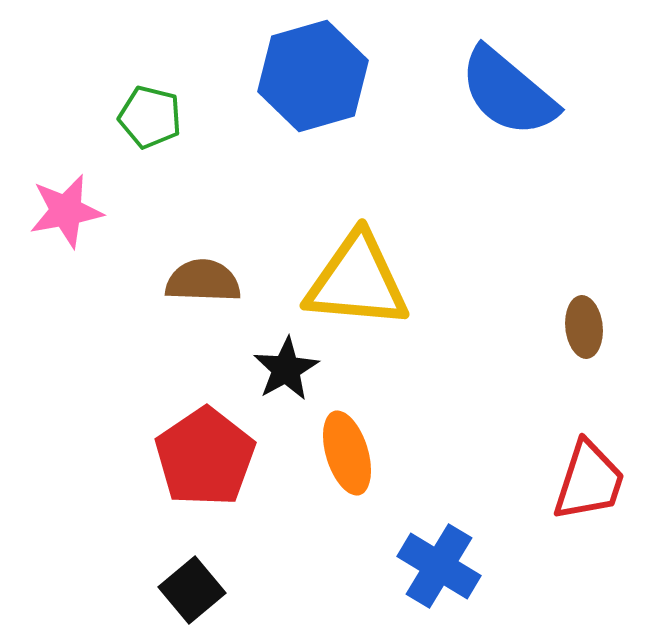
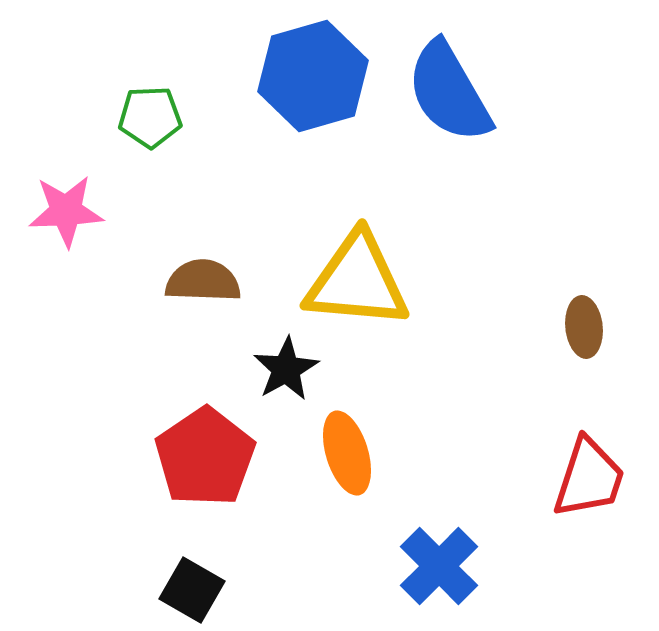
blue semicircle: moved 59 px left; rotated 20 degrees clockwise
green pentagon: rotated 16 degrees counterclockwise
pink star: rotated 8 degrees clockwise
red trapezoid: moved 3 px up
blue cross: rotated 14 degrees clockwise
black square: rotated 20 degrees counterclockwise
